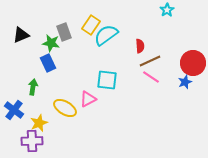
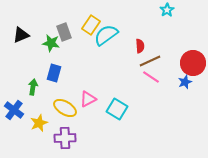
blue rectangle: moved 6 px right, 10 px down; rotated 42 degrees clockwise
cyan square: moved 10 px right, 29 px down; rotated 25 degrees clockwise
purple cross: moved 33 px right, 3 px up
